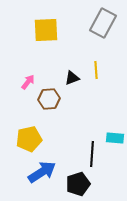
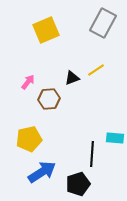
yellow square: rotated 20 degrees counterclockwise
yellow line: rotated 60 degrees clockwise
